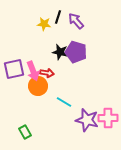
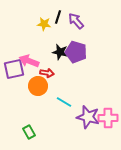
pink arrow: moved 4 px left, 10 px up; rotated 132 degrees clockwise
purple star: moved 1 px right, 3 px up
green rectangle: moved 4 px right
